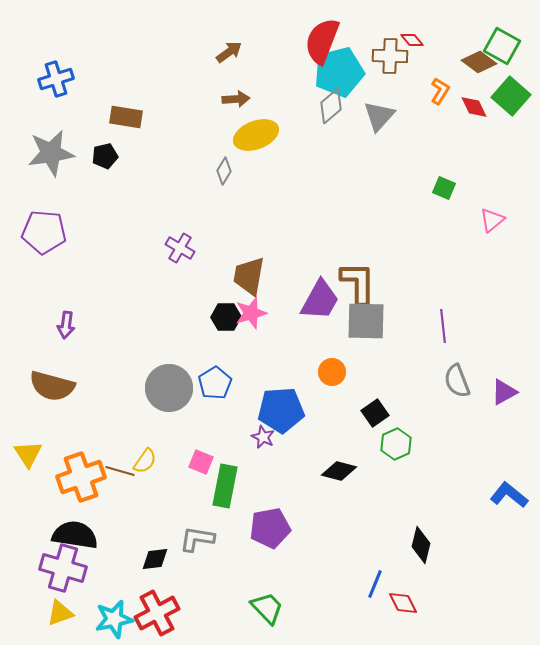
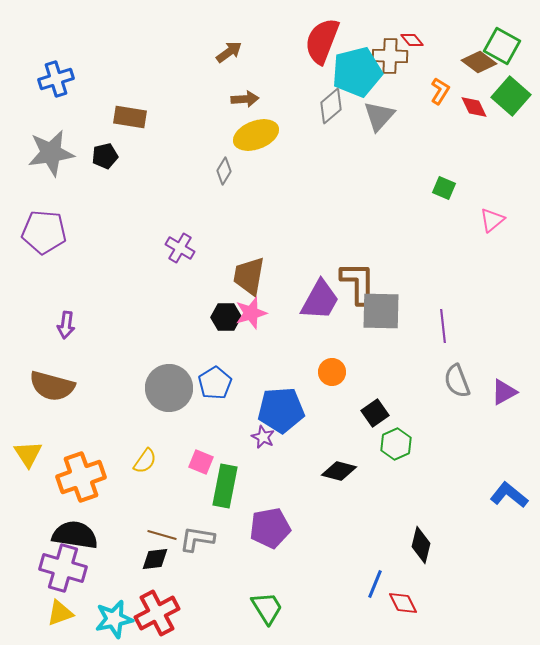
cyan pentagon at (339, 72): moved 18 px right
brown arrow at (236, 99): moved 9 px right
brown rectangle at (126, 117): moved 4 px right
gray square at (366, 321): moved 15 px right, 10 px up
brown line at (120, 471): moved 42 px right, 64 px down
green trapezoid at (267, 608): rotated 12 degrees clockwise
